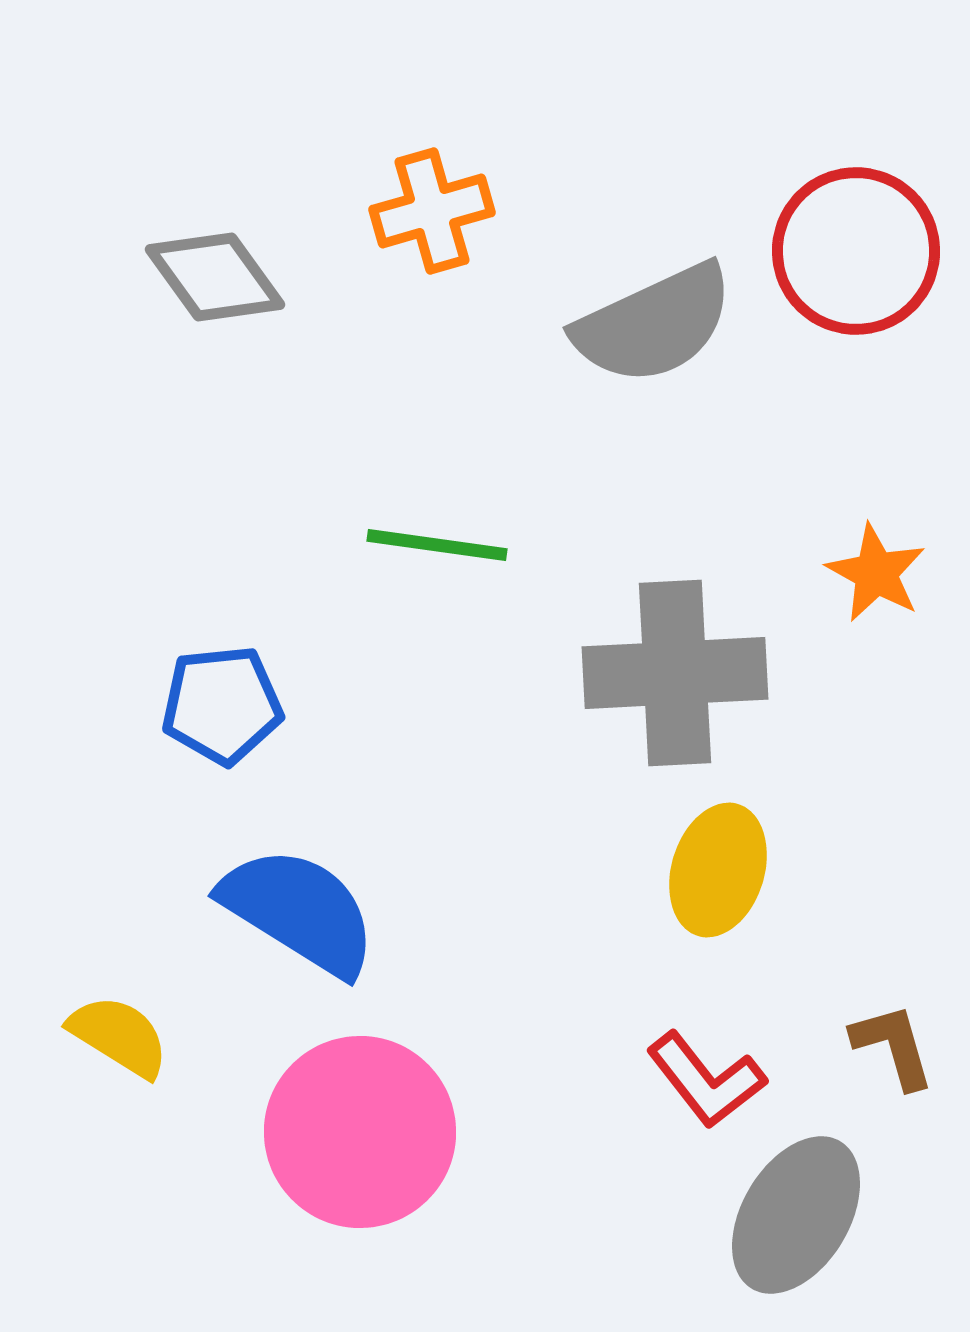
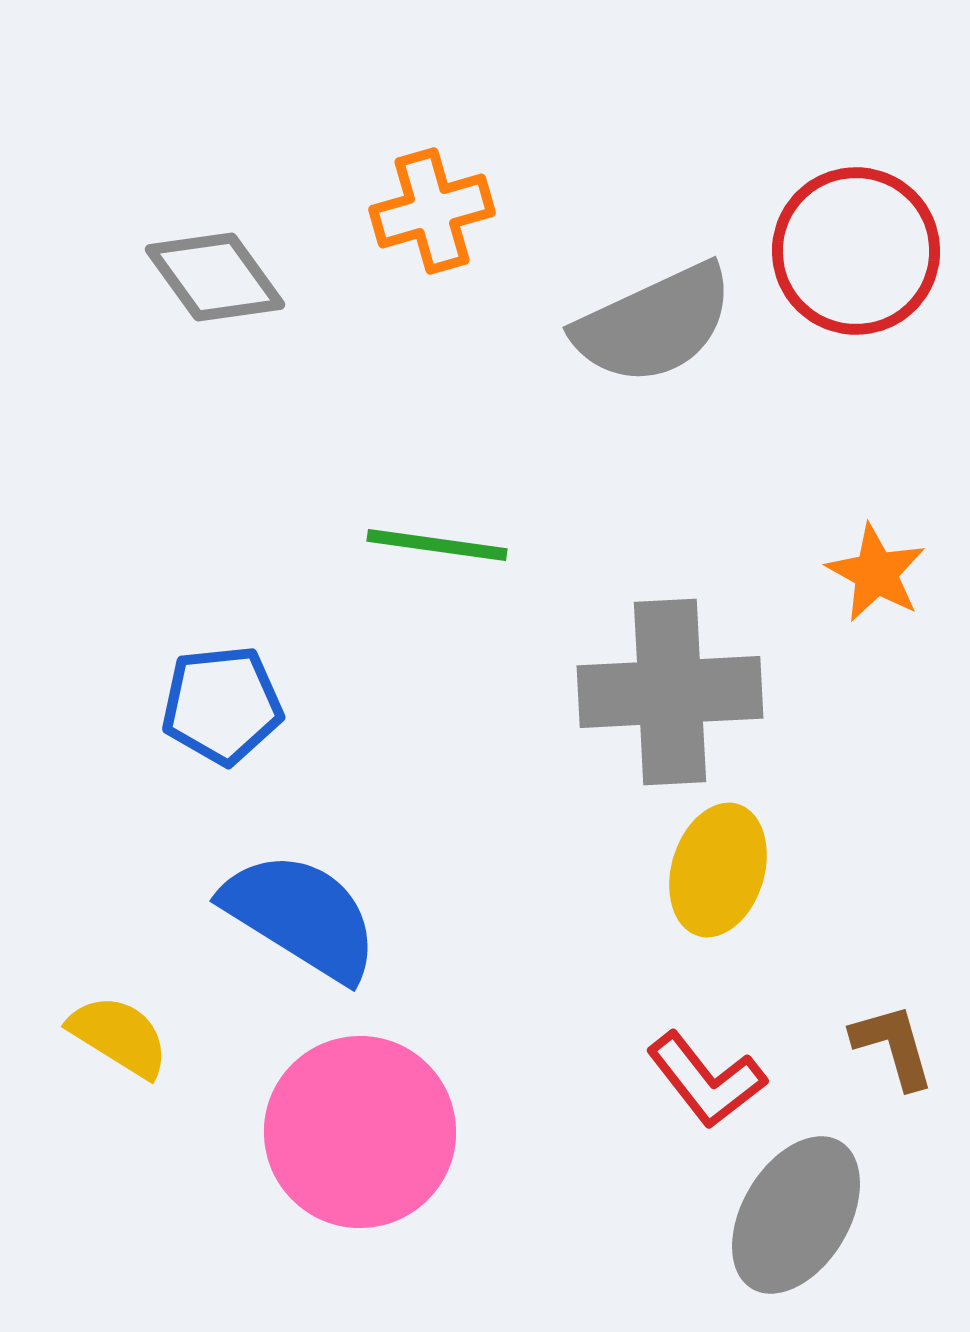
gray cross: moved 5 px left, 19 px down
blue semicircle: moved 2 px right, 5 px down
